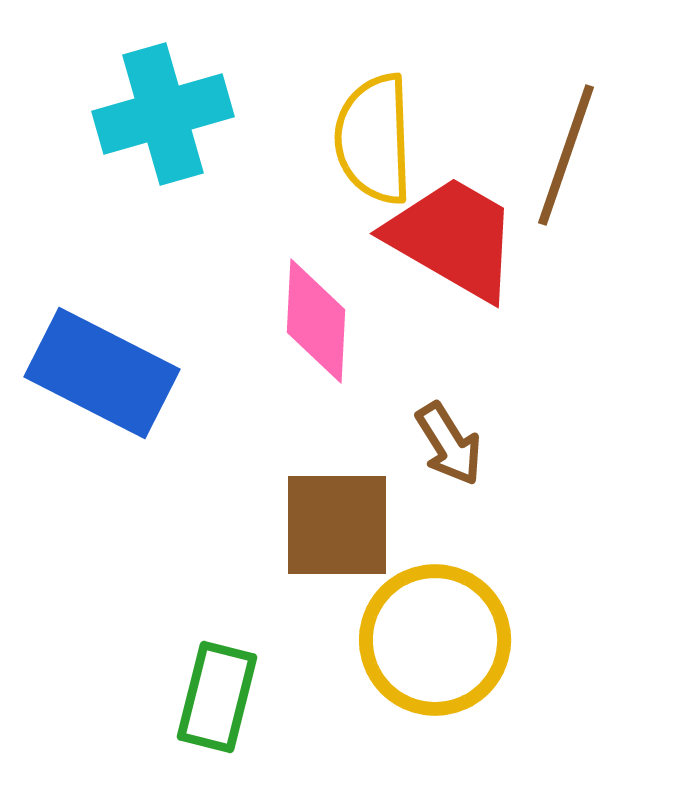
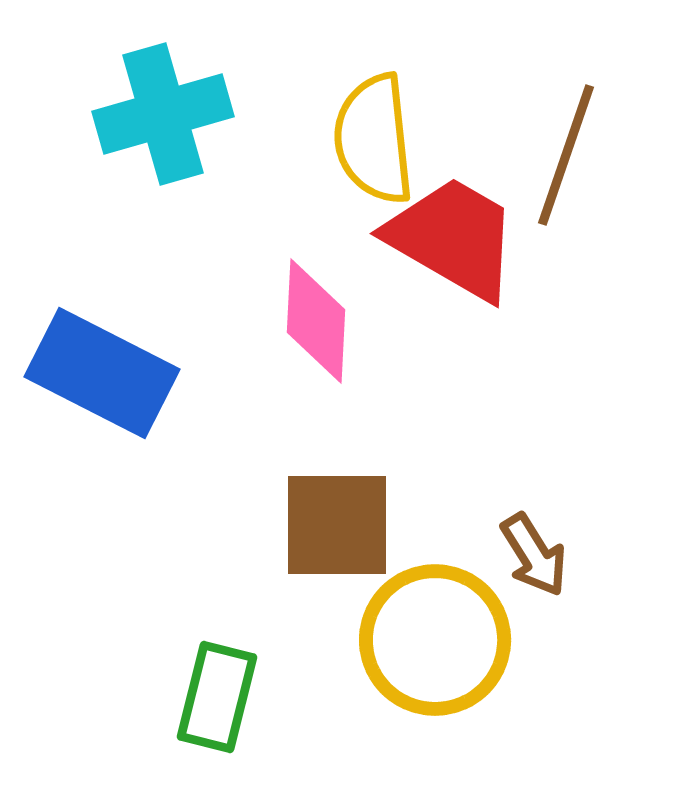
yellow semicircle: rotated 4 degrees counterclockwise
brown arrow: moved 85 px right, 111 px down
